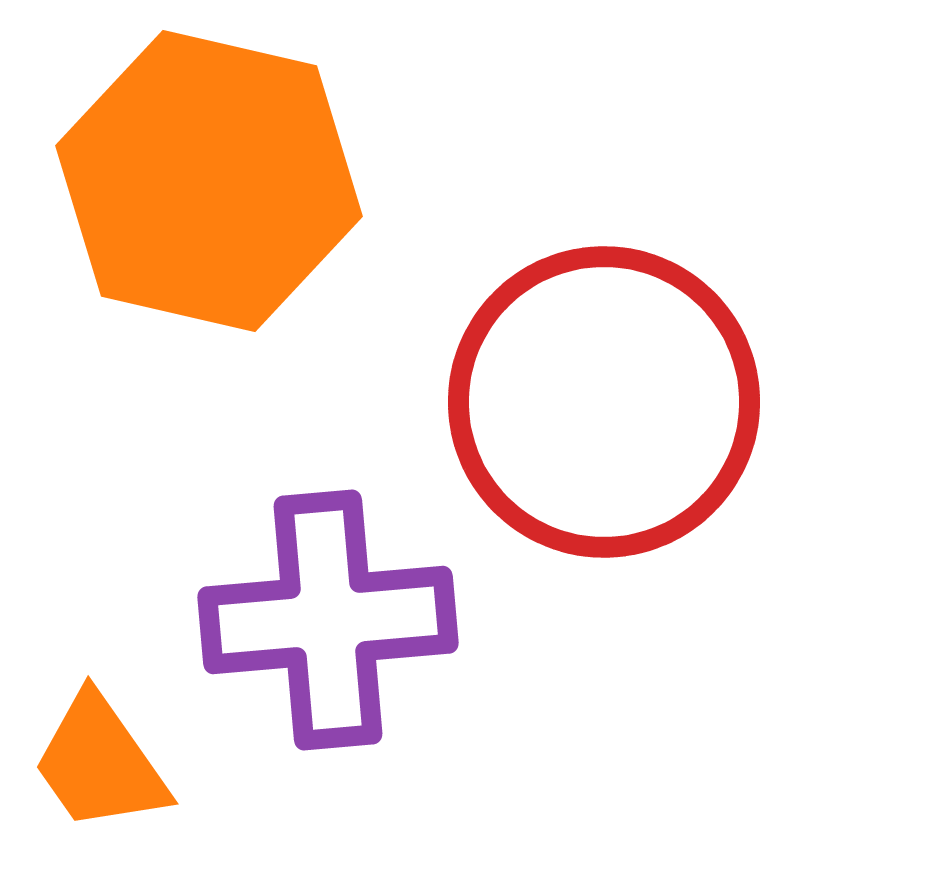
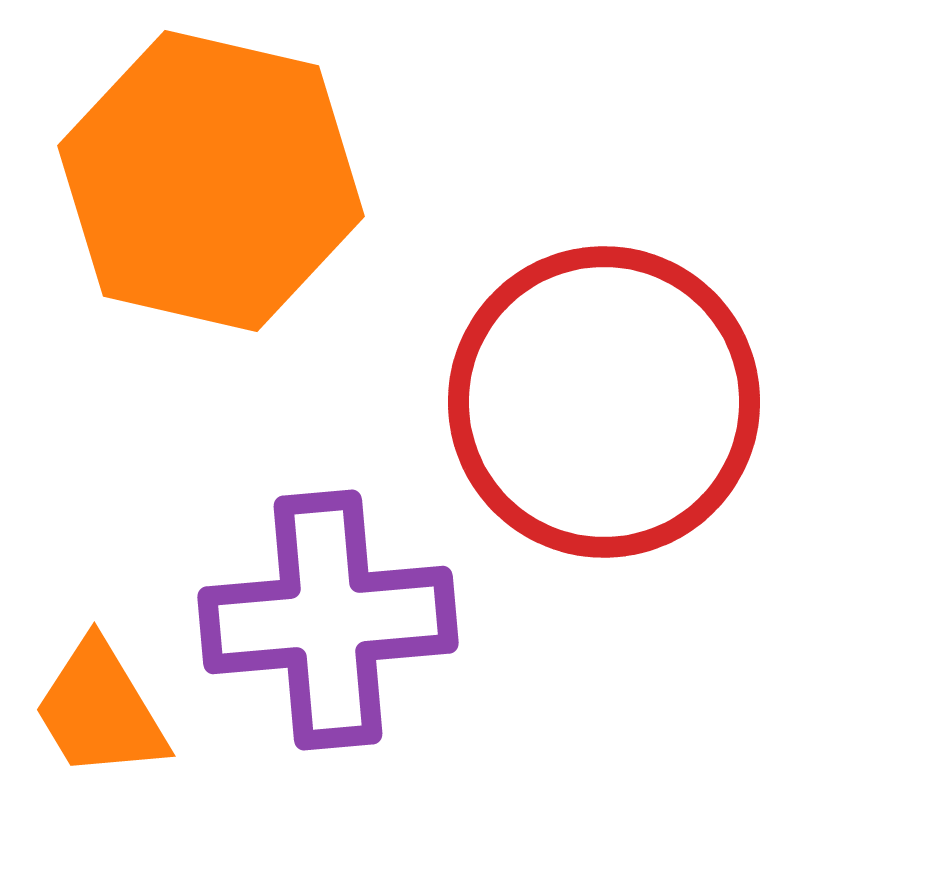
orange hexagon: moved 2 px right
orange trapezoid: moved 53 px up; rotated 4 degrees clockwise
